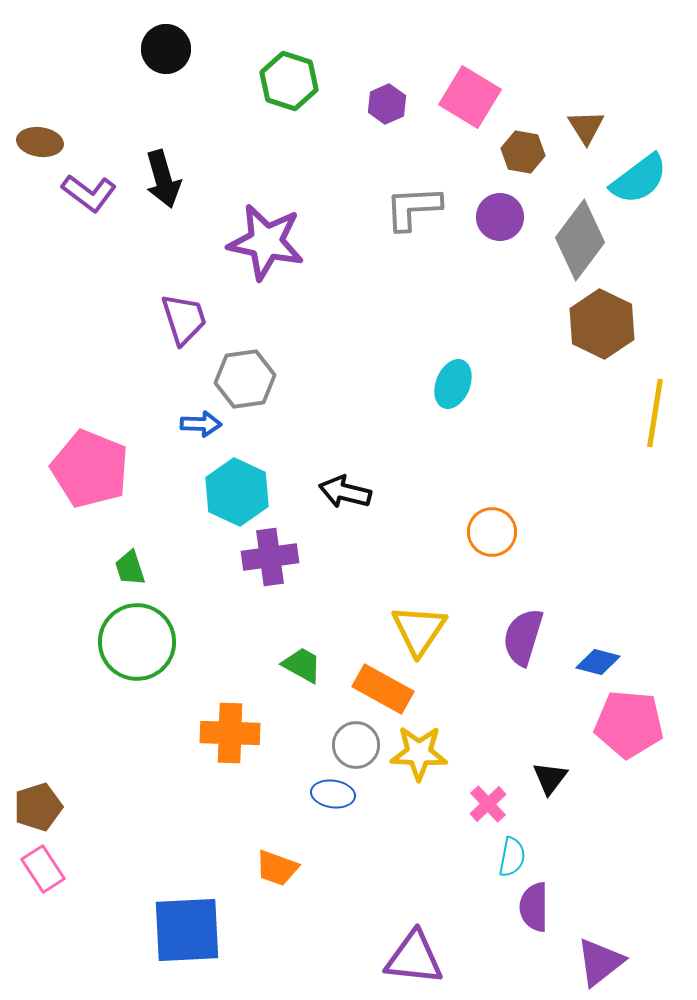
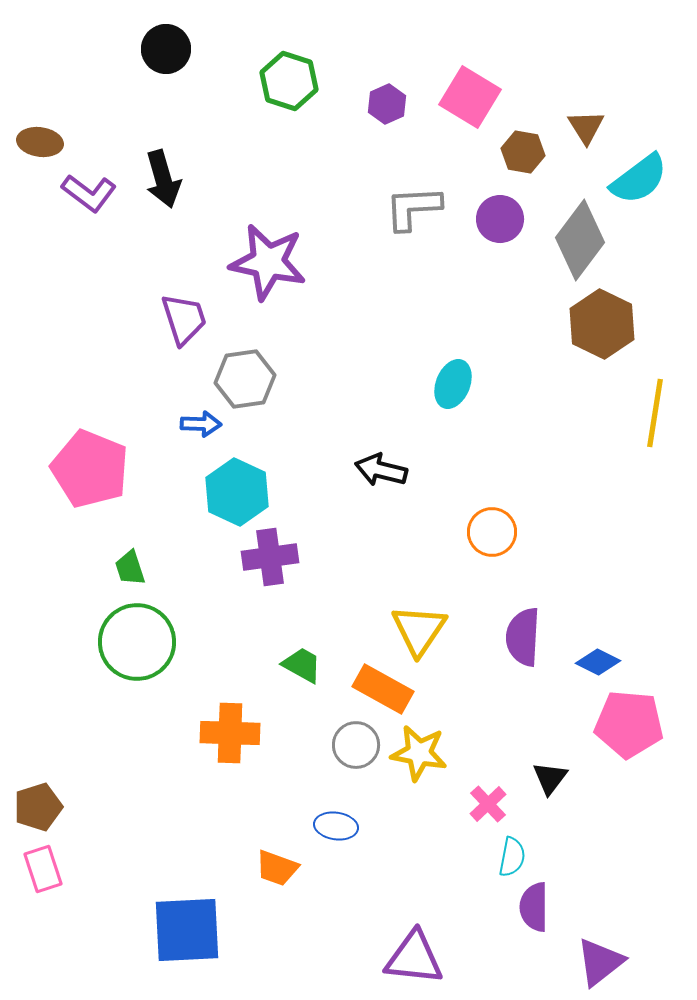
purple circle at (500, 217): moved 2 px down
purple star at (266, 242): moved 2 px right, 20 px down
black arrow at (345, 492): moved 36 px right, 22 px up
purple semicircle at (523, 637): rotated 14 degrees counterclockwise
blue diamond at (598, 662): rotated 12 degrees clockwise
yellow star at (419, 753): rotated 8 degrees clockwise
blue ellipse at (333, 794): moved 3 px right, 32 px down
pink rectangle at (43, 869): rotated 15 degrees clockwise
